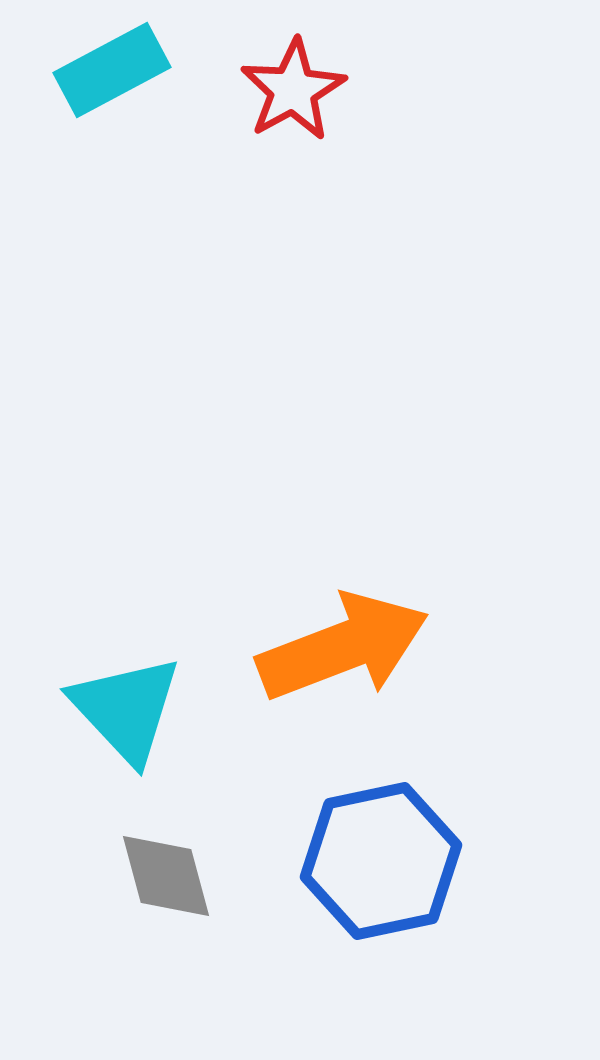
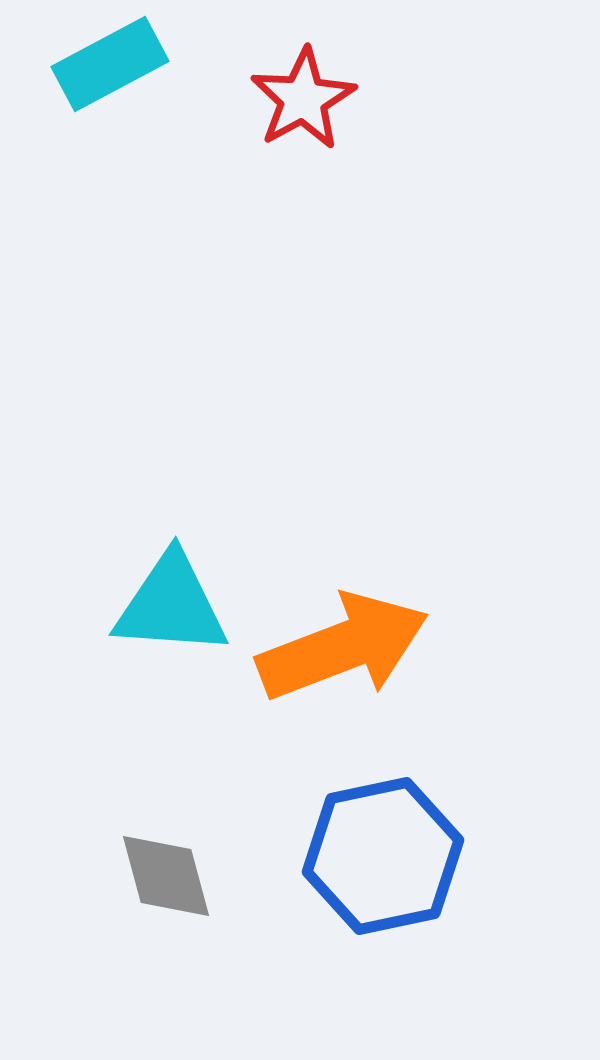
cyan rectangle: moved 2 px left, 6 px up
red star: moved 10 px right, 9 px down
cyan triangle: moved 45 px right, 104 px up; rotated 43 degrees counterclockwise
blue hexagon: moved 2 px right, 5 px up
